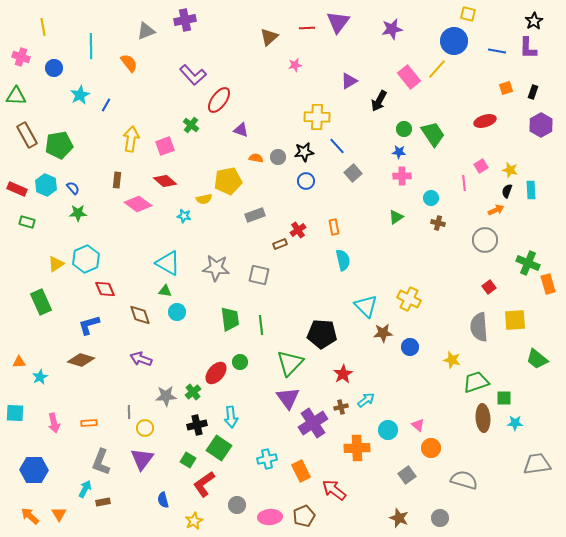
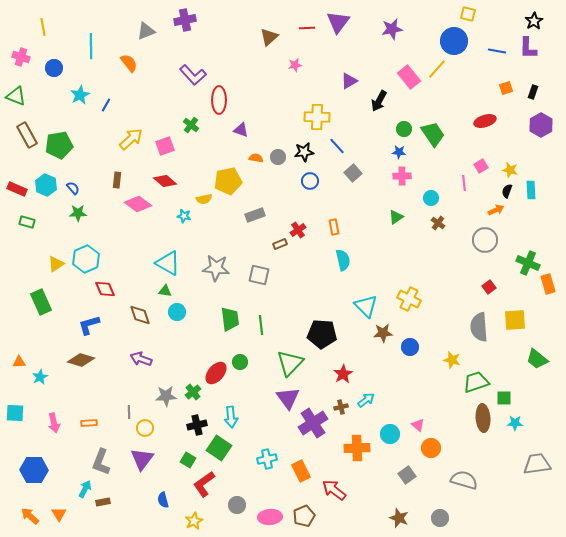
green triangle at (16, 96): rotated 20 degrees clockwise
red ellipse at (219, 100): rotated 36 degrees counterclockwise
yellow arrow at (131, 139): rotated 40 degrees clockwise
blue circle at (306, 181): moved 4 px right
brown cross at (438, 223): rotated 24 degrees clockwise
cyan circle at (388, 430): moved 2 px right, 4 px down
